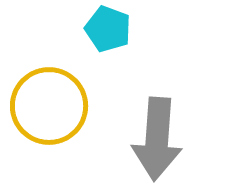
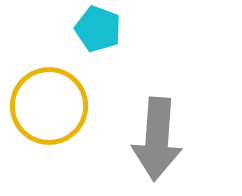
cyan pentagon: moved 10 px left
